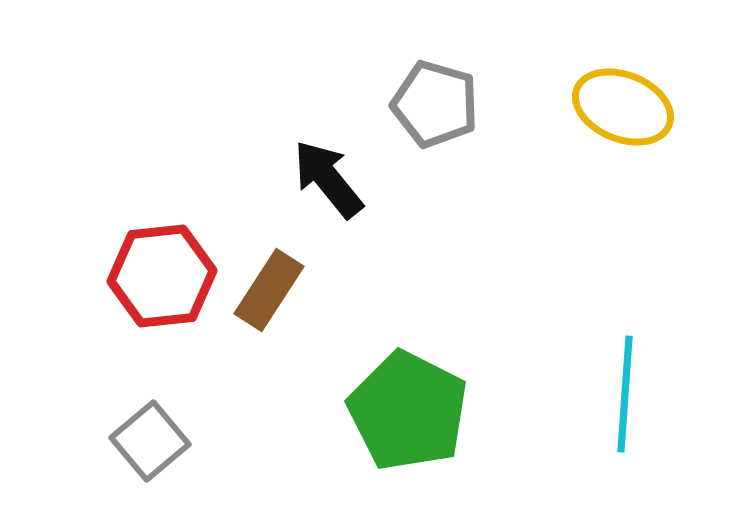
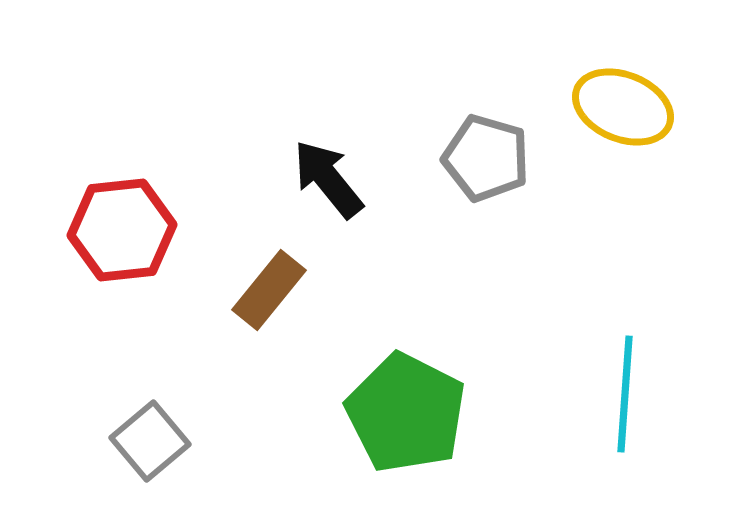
gray pentagon: moved 51 px right, 54 px down
red hexagon: moved 40 px left, 46 px up
brown rectangle: rotated 6 degrees clockwise
green pentagon: moved 2 px left, 2 px down
